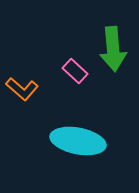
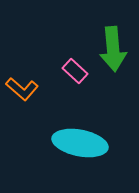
cyan ellipse: moved 2 px right, 2 px down
